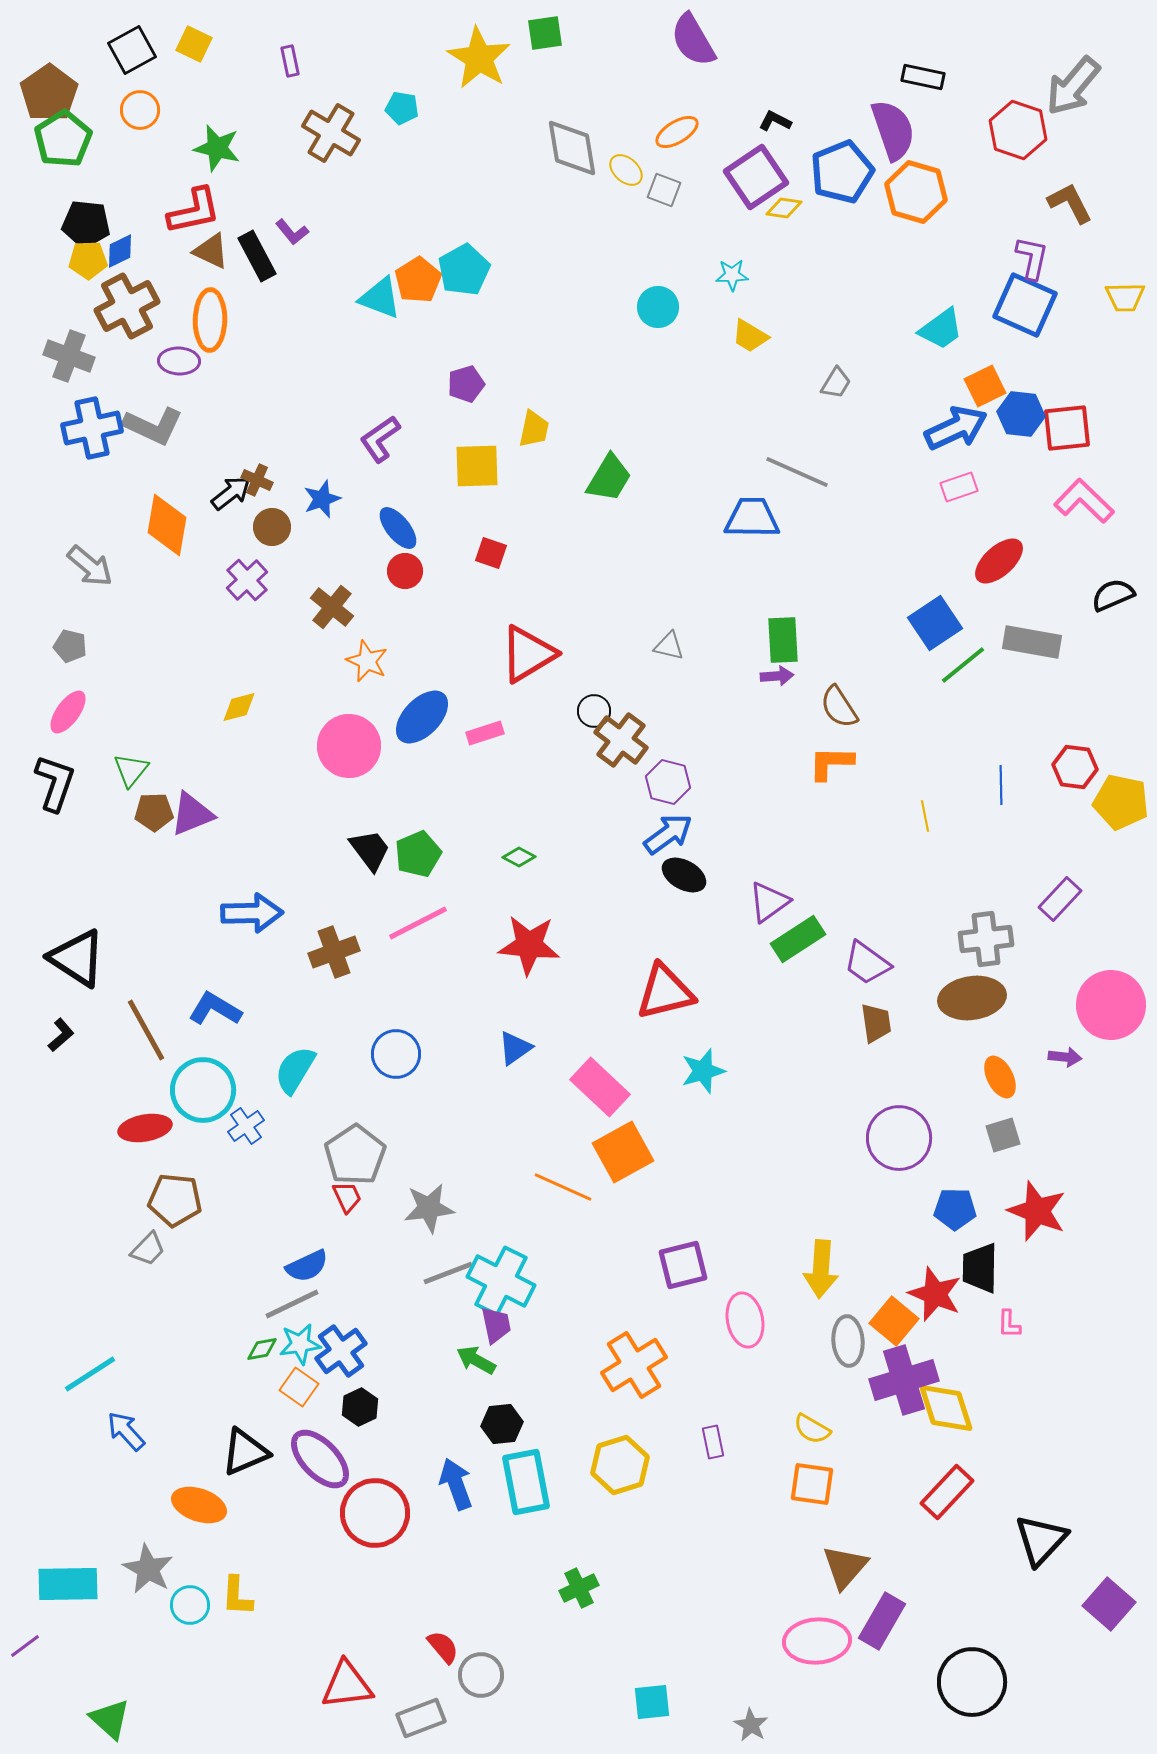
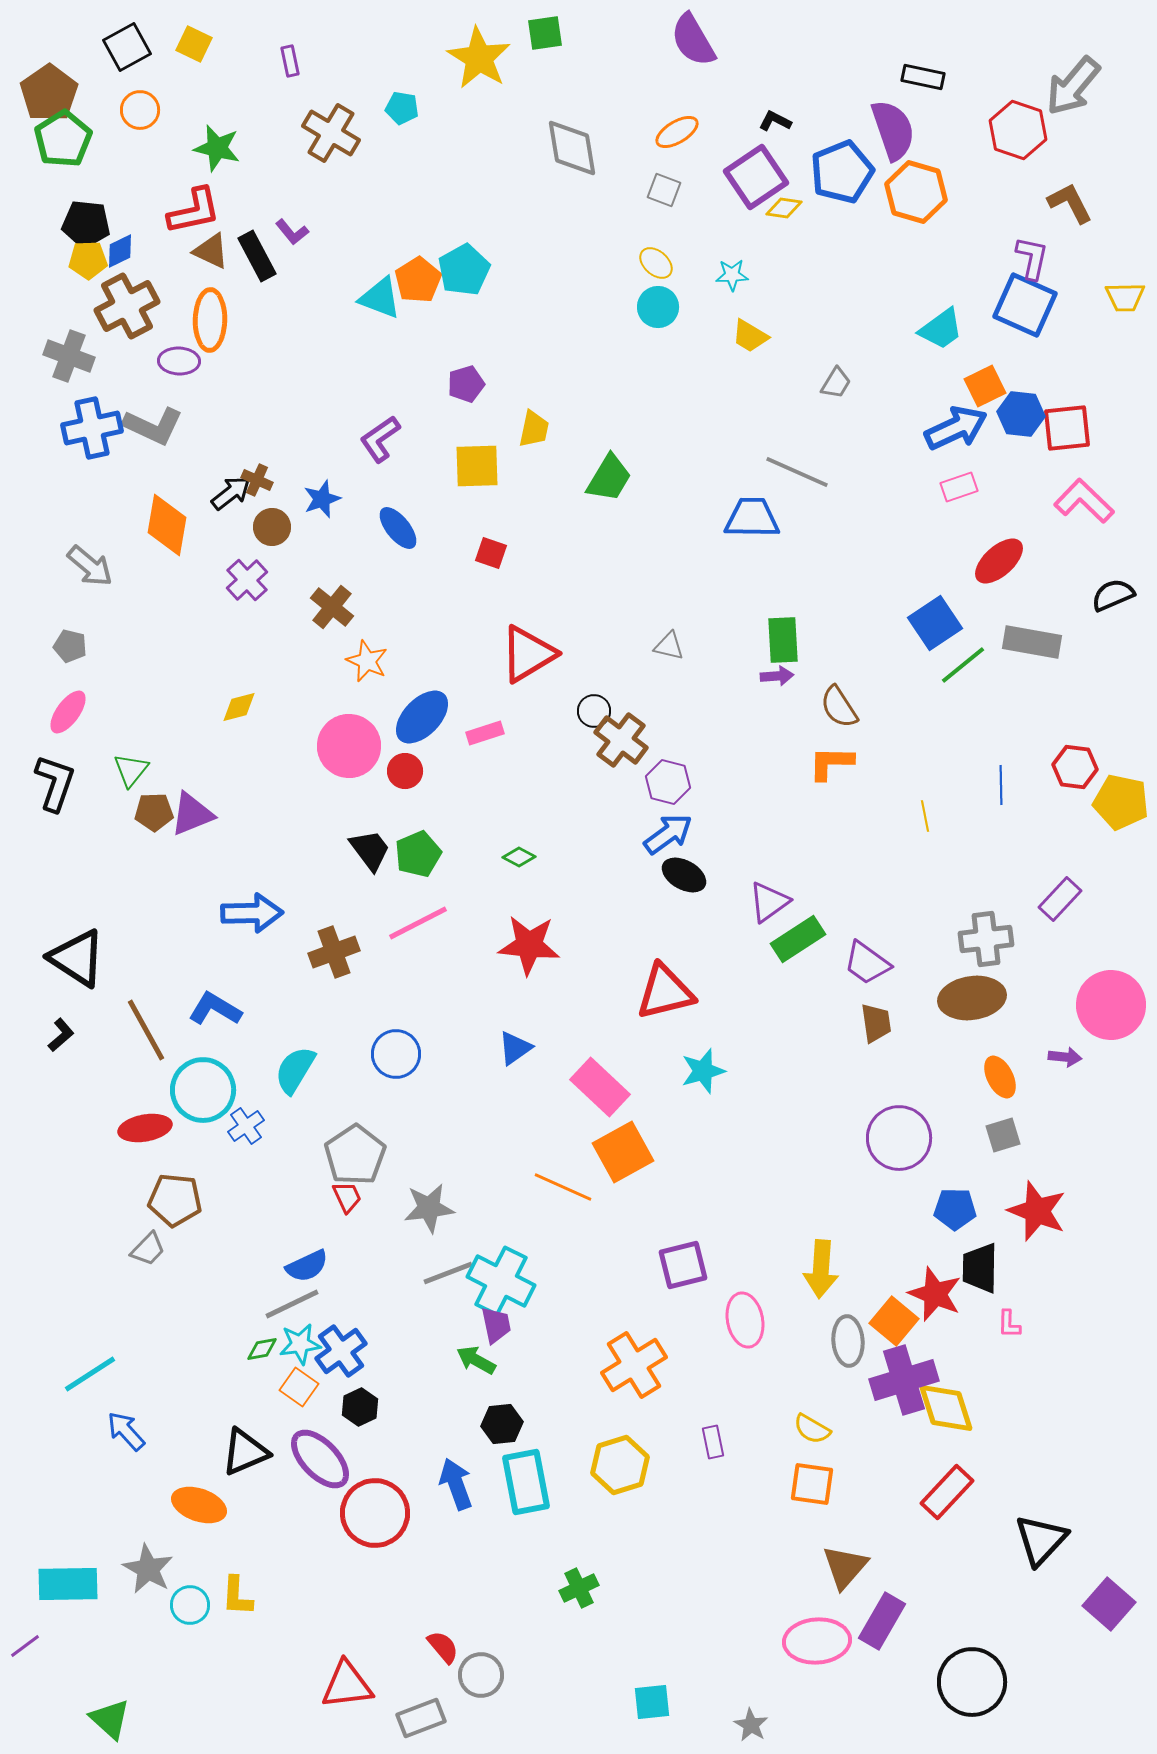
black square at (132, 50): moved 5 px left, 3 px up
yellow ellipse at (626, 170): moved 30 px right, 93 px down
red circle at (405, 571): moved 200 px down
